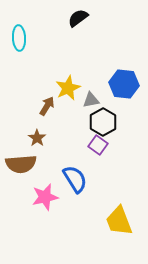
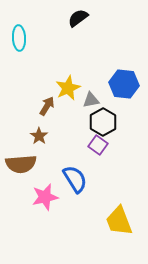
brown star: moved 2 px right, 2 px up
